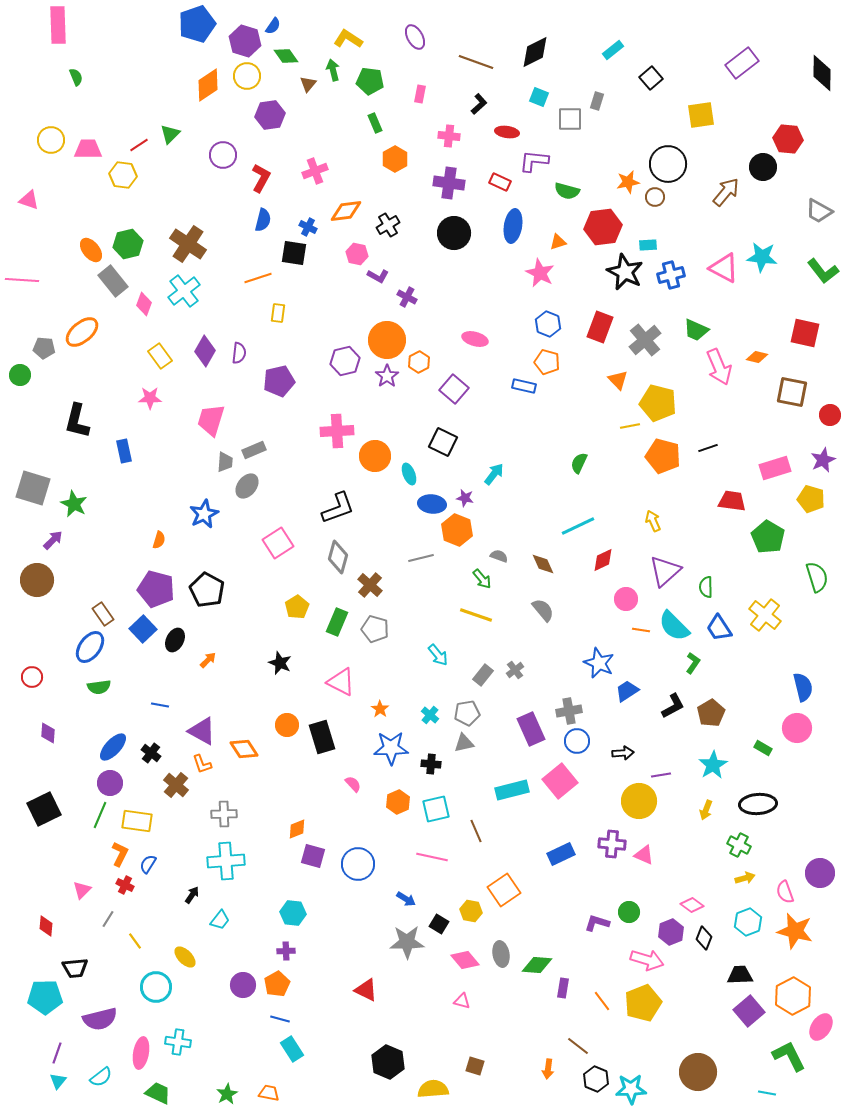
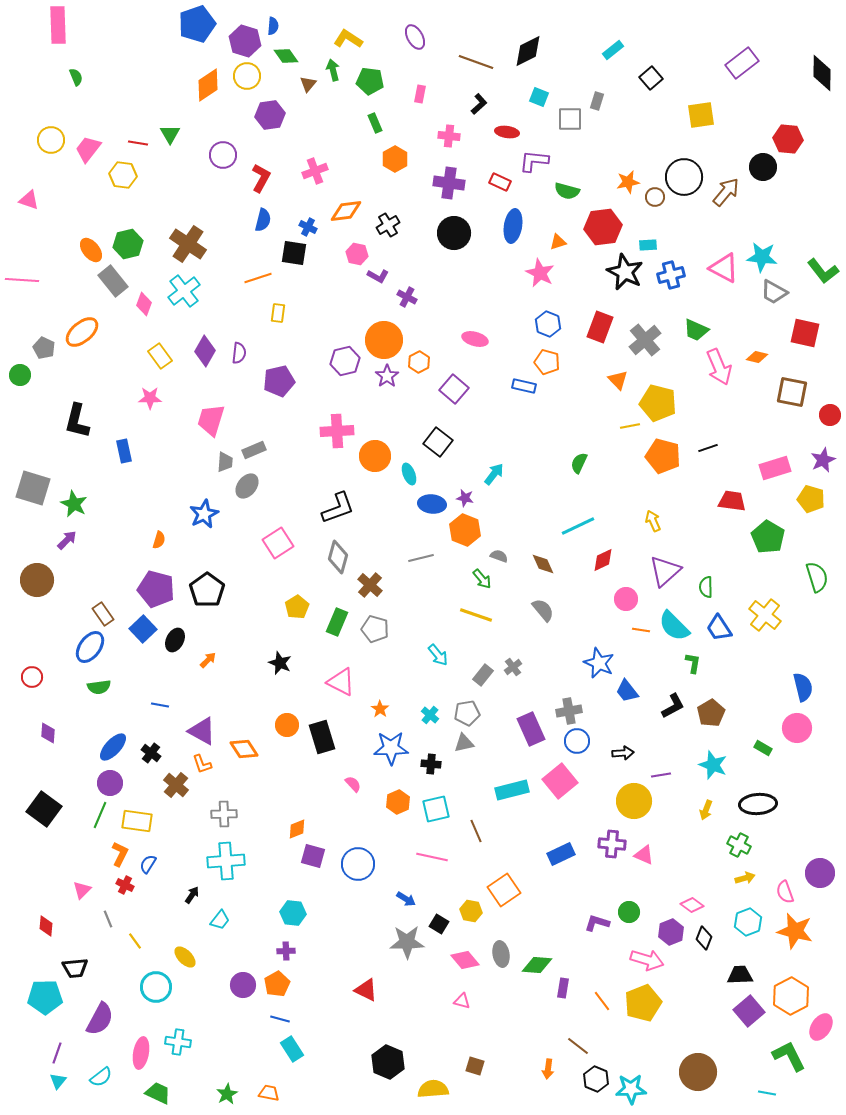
blue semicircle at (273, 26): rotated 30 degrees counterclockwise
black diamond at (535, 52): moved 7 px left, 1 px up
green triangle at (170, 134): rotated 15 degrees counterclockwise
red line at (139, 145): moved 1 px left, 2 px up; rotated 42 degrees clockwise
pink trapezoid at (88, 149): rotated 52 degrees counterclockwise
black circle at (668, 164): moved 16 px right, 13 px down
gray trapezoid at (819, 211): moved 45 px left, 81 px down
orange circle at (387, 340): moved 3 px left
gray pentagon at (44, 348): rotated 20 degrees clockwise
black square at (443, 442): moved 5 px left; rotated 12 degrees clockwise
orange hexagon at (457, 530): moved 8 px right
purple arrow at (53, 540): moved 14 px right
black pentagon at (207, 590): rotated 8 degrees clockwise
green L-shape at (693, 663): rotated 25 degrees counterclockwise
gray cross at (515, 670): moved 2 px left, 3 px up
blue trapezoid at (627, 691): rotated 95 degrees counterclockwise
cyan star at (713, 765): rotated 20 degrees counterclockwise
yellow circle at (639, 801): moved 5 px left
black square at (44, 809): rotated 28 degrees counterclockwise
gray line at (108, 919): rotated 54 degrees counterclockwise
orange hexagon at (793, 996): moved 2 px left
purple semicircle at (100, 1019): rotated 48 degrees counterclockwise
